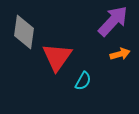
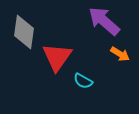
purple arrow: moved 9 px left; rotated 92 degrees counterclockwise
orange arrow: rotated 48 degrees clockwise
cyan semicircle: rotated 90 degrees clockwise
